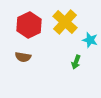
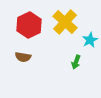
cyan star: rotated 28 degrees clockwise
